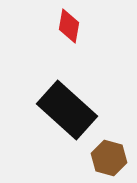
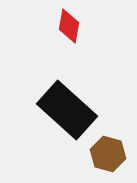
brown hexagon: moved 1 px left, 4 px up
